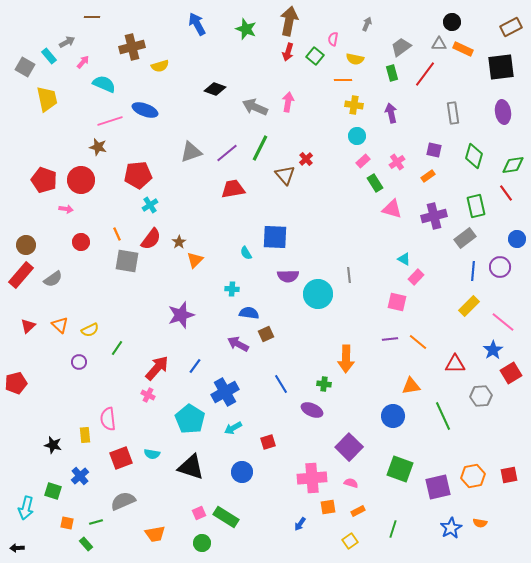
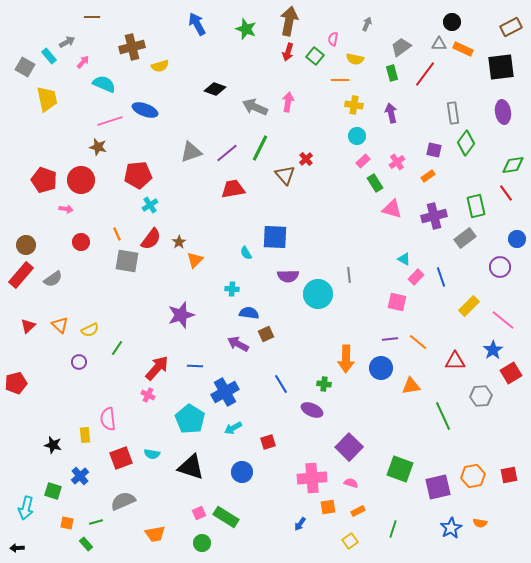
orange line at (343, 80): moved 3 px left
green diamond at (474, 156): moved 8 px left, 13 px up; rotated 20 degrees clockwise
blue line at (473, 271): moved 32 px left, 6 px down; rotated 24 degrees counterclockwise
pink line at (503, 322): moved 2 px up
red triangle at (455, 364): moved 3 px up
blue line at (195, 366): rotated 56 degrees clockwise
blue circle at (393, 416): moved 12 px left, 48 px up
